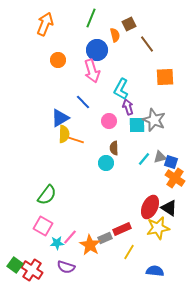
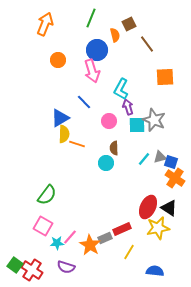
blue line: moved 1 px right
orange line: moved 1 px right, 4 px down
red ellipse: moved 2 px left
